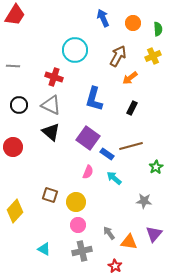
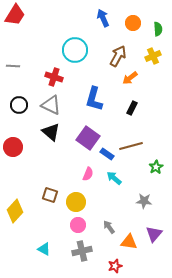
pink semicircle: moved 2 px down
gray arrow: moved 6 px up
red star: rotated 24 degrees clockwise
